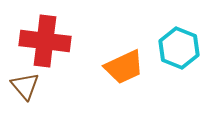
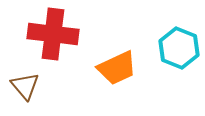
red cross: moved 8 px right, 7 px up
orange trapezoid: moved 7 px left, 1 px down
